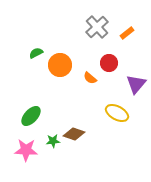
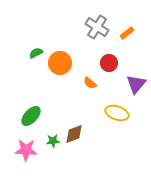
gray cross: rotated 15 degrees counterclockwise
orange circle: moved 2 px up
orange semicircle: moved 5 px down
yellow ellipse: rotated 10 degrees counterclockwise
brown diamond: rotated 40 degrees counterclockwise
